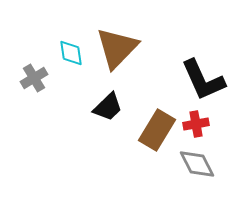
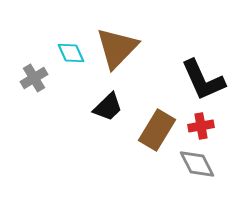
cyan diamond: rotated 16 degrees counterclockwise
red cross: moved 5 px right, 2 px down
